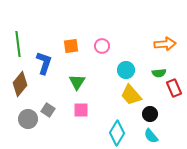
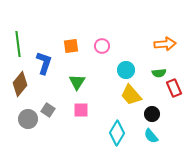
black circle: moved 2 px right
